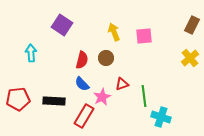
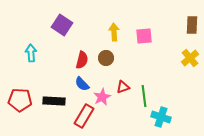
brown rectangle: rotated 24 degrees counterclockwise
yellow arrow: rotated 18 degrees clockwise
red triangle: moved 1 px right, 3 px down
red pentagon: moved 2 px right, 1 px down; rotated 10 degrees clockwise
